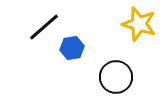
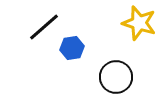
yellow star: moved 1 px up
